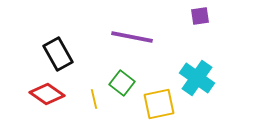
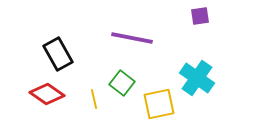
purple line: moved 1 px down
